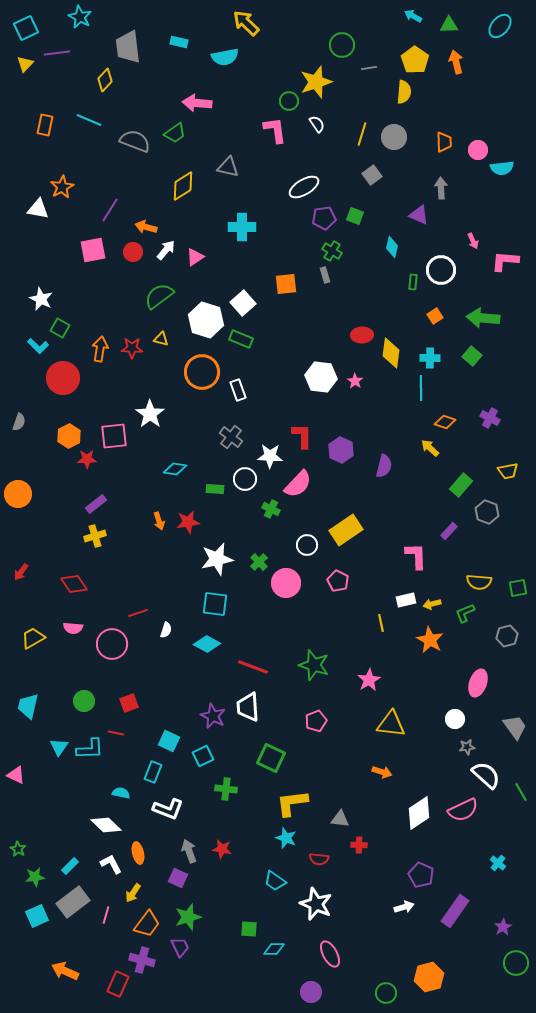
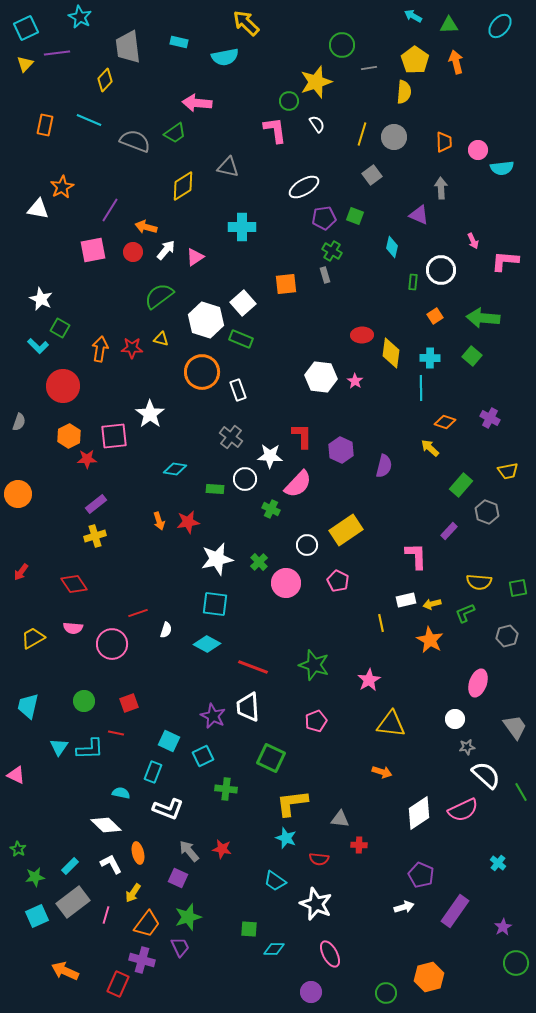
red circle at (63, 378): moved 8 px down
gray arrow at (189, 851): rotated 20 degrees counterclockwise
